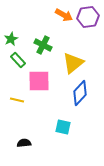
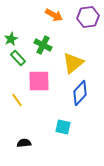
orange arrow: moved 10 px left
green rectangle: moved 2 px up
yellow line: rotated 40 degrees clockwise
